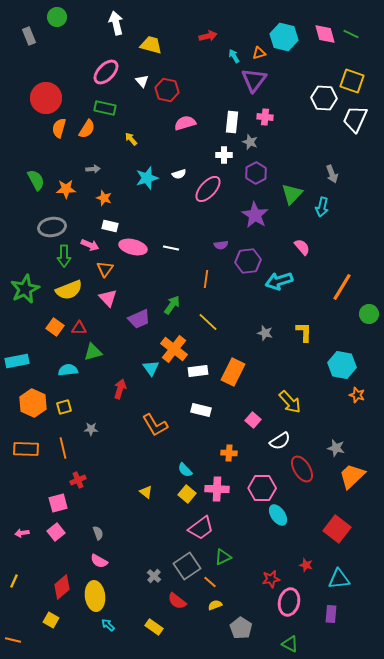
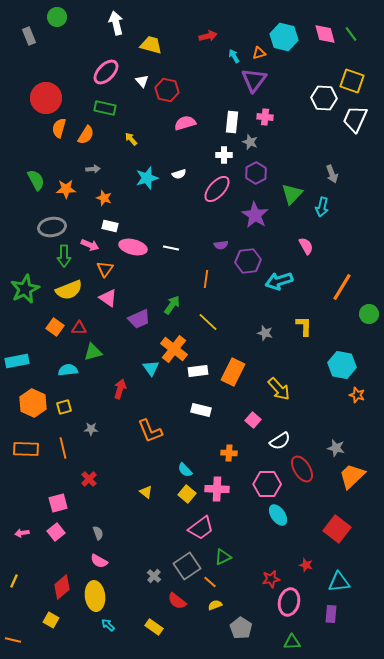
green line at (351, 34): rotated 28 degrees clockwise
orange semicircle at (87, 129): moved 1 px left, 6 px down
pink ellipse at (208, 189): moved 9 px right
pink semicircle at (302, 247): moved 4 px right, 1 px up; rotated 12 degrees clockwise
pink triangle at (108, 298): rotated 12 degrees counterclockwise
yellow L-shape at (304, 332): moved 6 px up
yellow arrow at (290, 402): moved 11 px left, 13 px up
orange L-shape at (155, 425): moved 5 px left, 6 px down; rotated 8 degrees clockwise
red cross at (78, 480): moved 11 px right, 1 px up; rotated 21 degrees counterclockwise
pink hexagon at (262, 488): moved 5 px right, 4 px up
cyan triangle at (339, 579): moved 3 px down
green triangle at (290, 644): moved 2 px right, 2 px up; rotated 30 degrees counterclockwise
